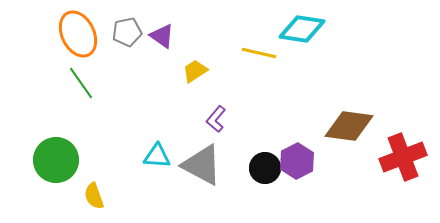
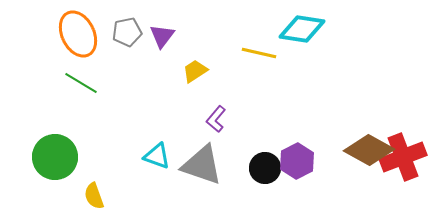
purple triangle: rotated 32 degrees clockwise
green line: rotated 24 degrees counterclockwise
brown diamond: moved 20 px right, 24 px down; rotated 21 degrees clockwise
cyan triangle: rotated 16 degrees clockwise
green circle: moved 1 px left, 3 px up
gray triangle: rotated 9 degrees counterclockwise
